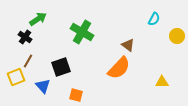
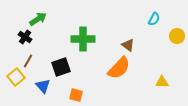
green cross: moved 1 px right, 7 px down; rotated 30 degrees counterclockwise
yellow square: rotated 18 degrees counterclockwise
